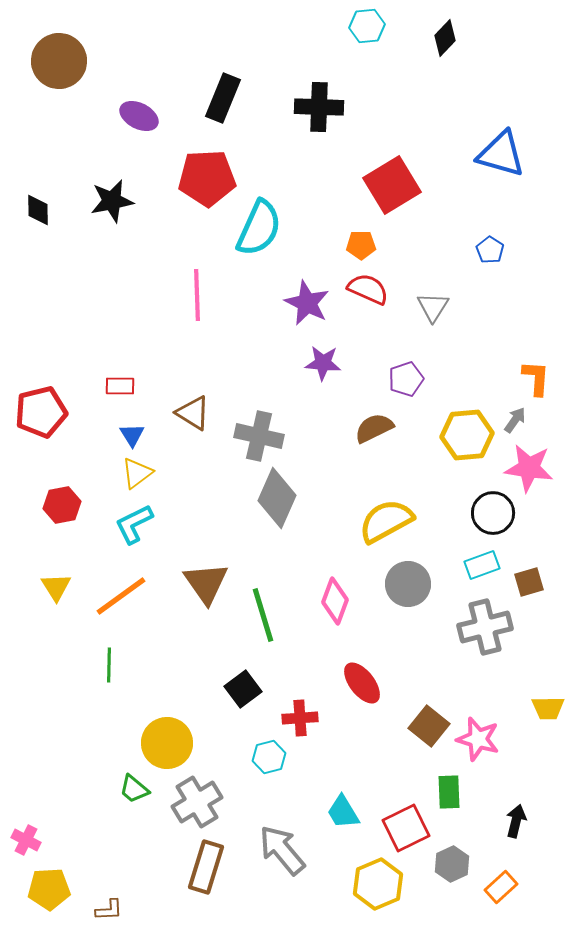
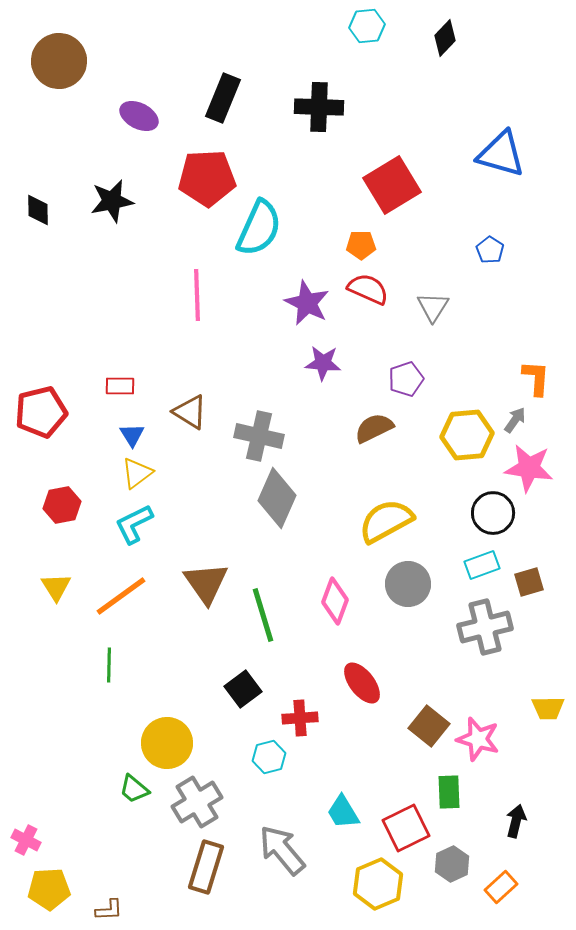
brown triangle at (193, 413): moved 3 px left, 1 px up
